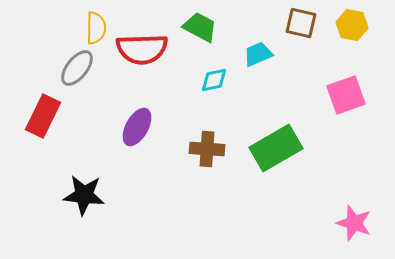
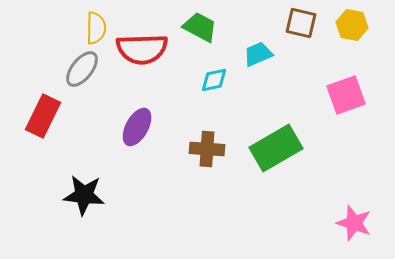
gray ellipse: moved 5 px right, 1 px down
